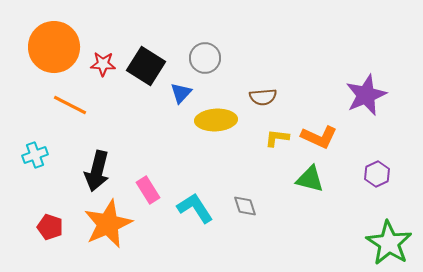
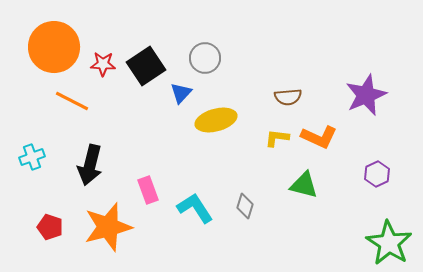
black square: rotated 24 degrees clockwise
brown semicircle: moved 25 px right
orange line: moved 2 px right, 4 px up
yellow ellipse: rotated 12 degrees counterclockwise
cyan cross: moved 3 px left, 2 px down
black arrow: moved 7 px left, 6 px up
green triangle: moved 6 px left, 6 px down
pink rectangle: rotated 12 degrees clockwise
gray diamond: rotated 35 degrees clockwise
orange star: moved 3 px down; rotated 9 degrees clockwise
